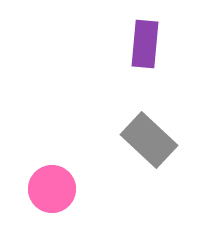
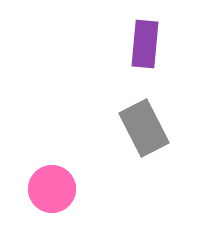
gray rectangle: moved 5 px left, 12 px up; rotated 20 degrees clockwise
